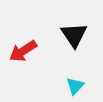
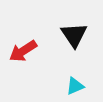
cyan triangle: rotated 24 degrees clockwise
